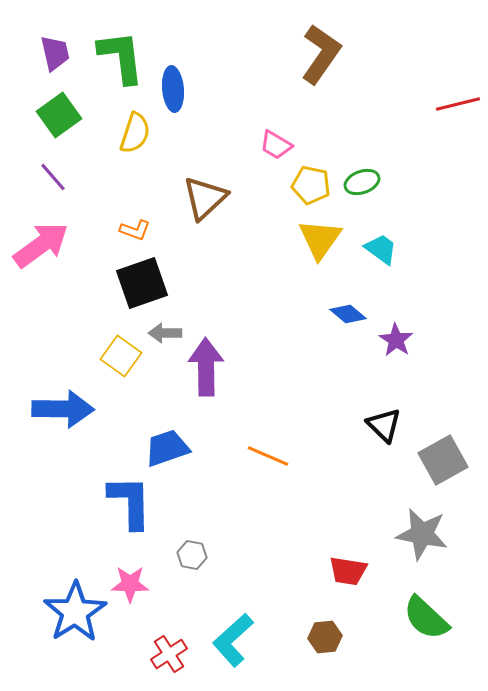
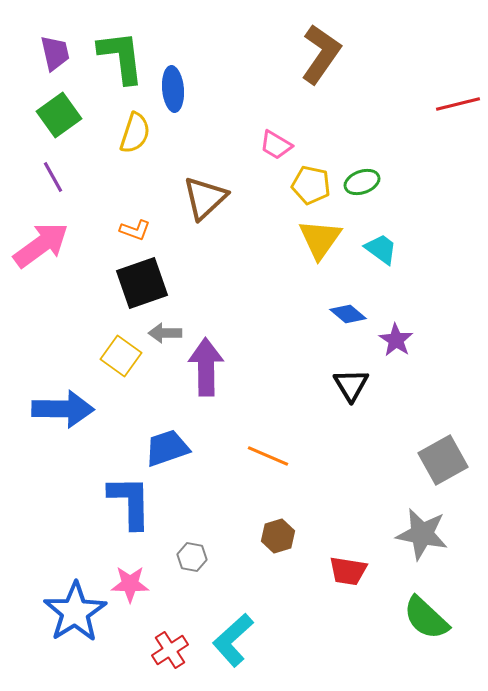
purple line: rotated 12 degrees clockwise
black triangle: moved 33 px left, 40 px up; rotated 15 degrees clockwise
gray hexagon: moved 2 px down
brown hexagon: moved 47 px left, 101 px up; rotated 12 degrees counterclockwise
red cross: moved 1 px right, 4 px up
